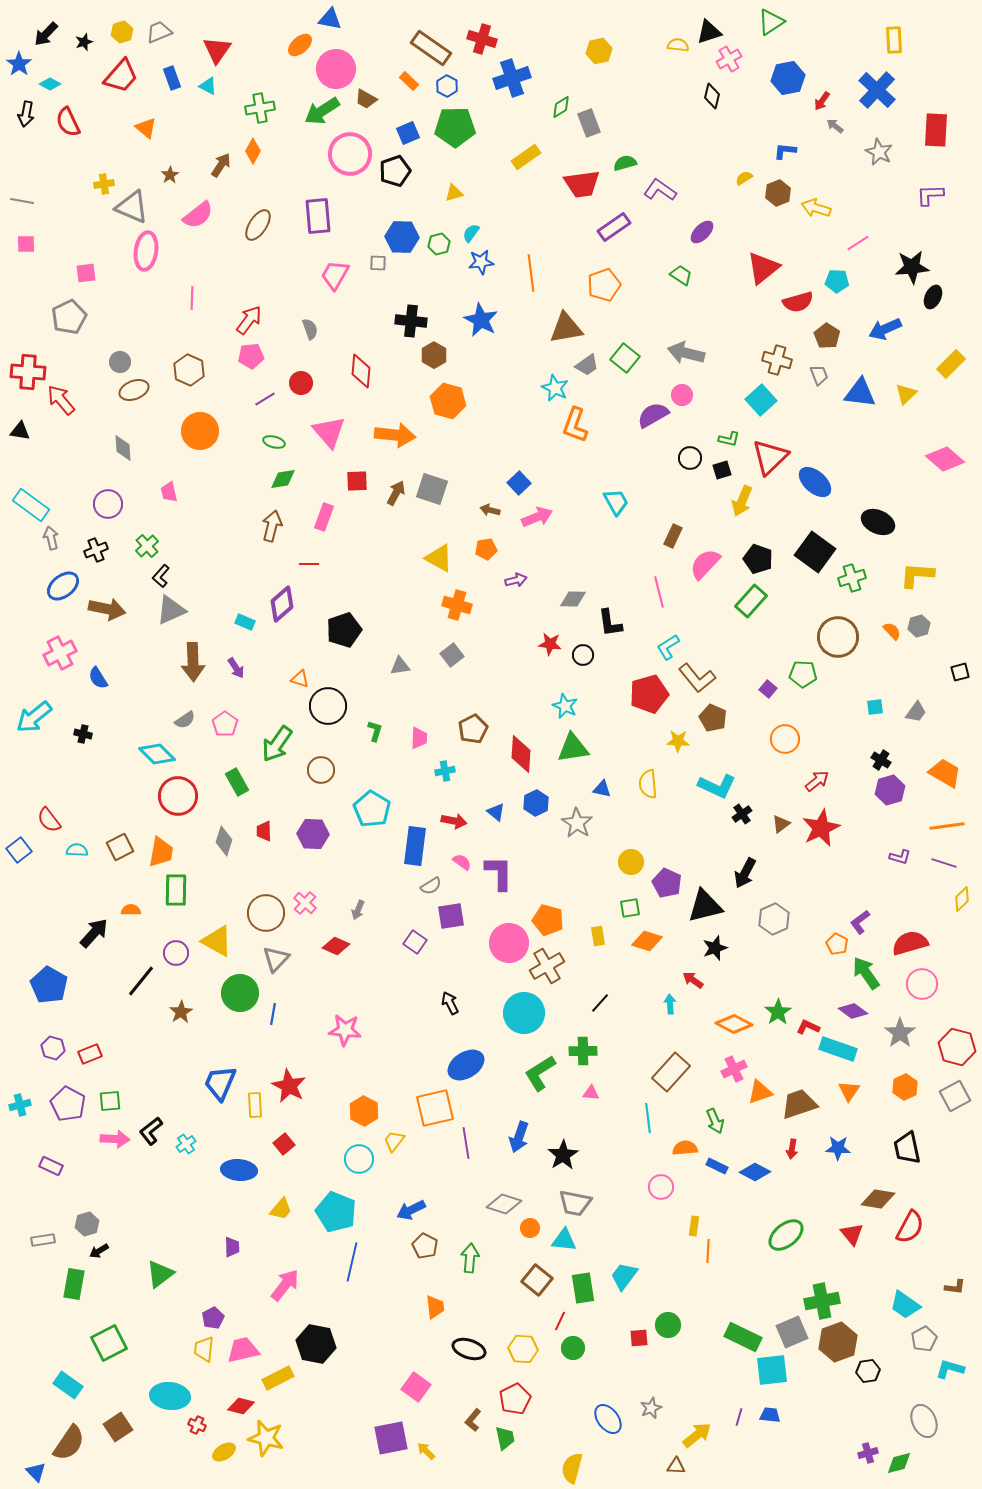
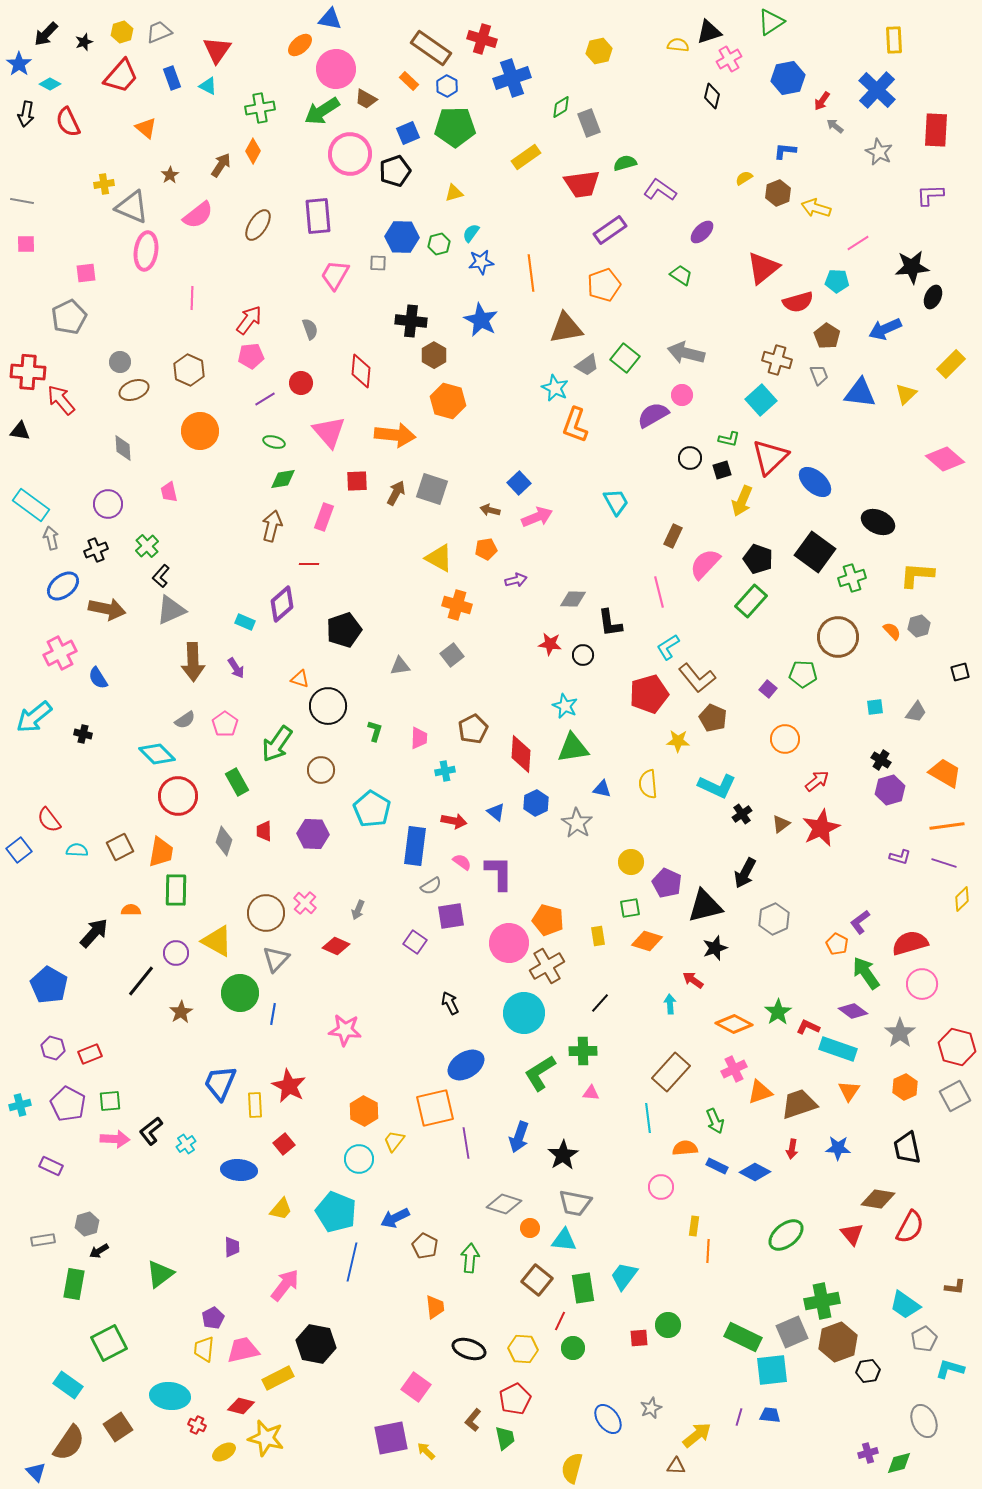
purple rectangle at (614, 227): moved 4 px left, 3 px down
blue arrow at (411, 1210): moved 16 px left, 8 px down
